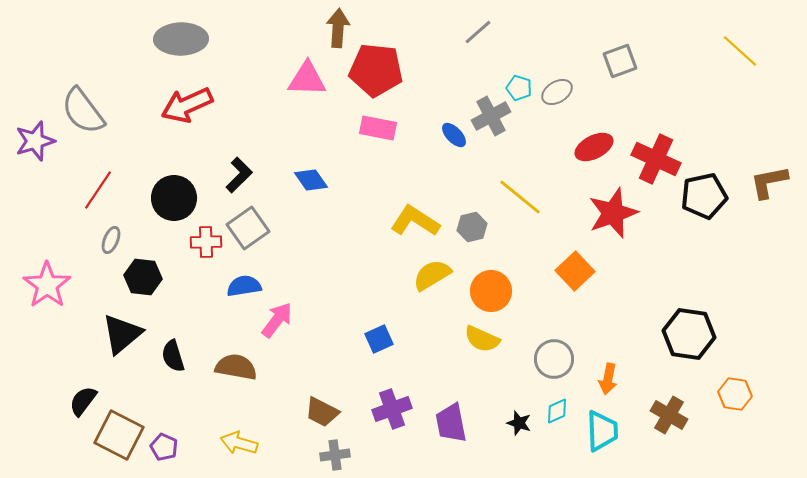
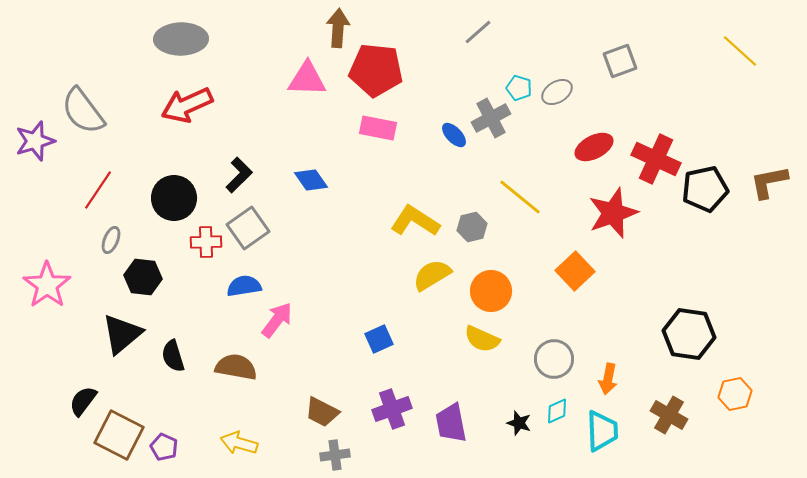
gray cross at (491, 116): moved 2 px down
black pentagon at (704, 196): moved 1 px right, 7 px up
orange hexagon at (735, 394): rotated 20 degrees counterclockwise
